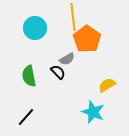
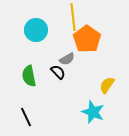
cyan circle: moved 1 px right, 2 px down
yellow semicircle: rotated 24 degrees counterclockwise
black line: rotated 66 degrees counterclockwise
